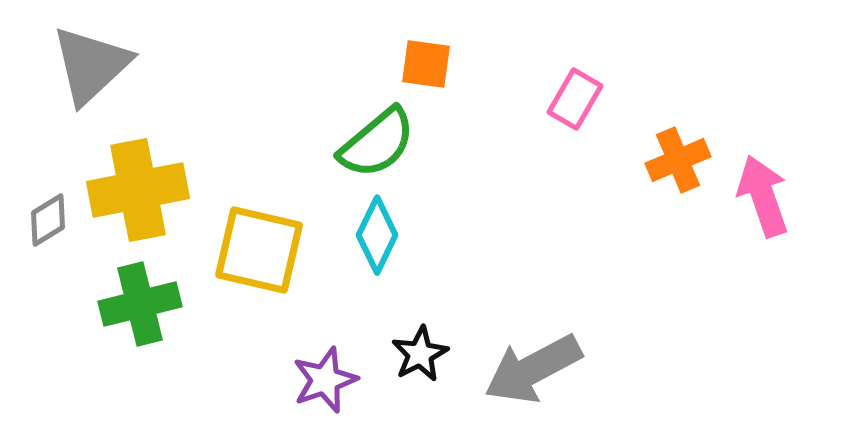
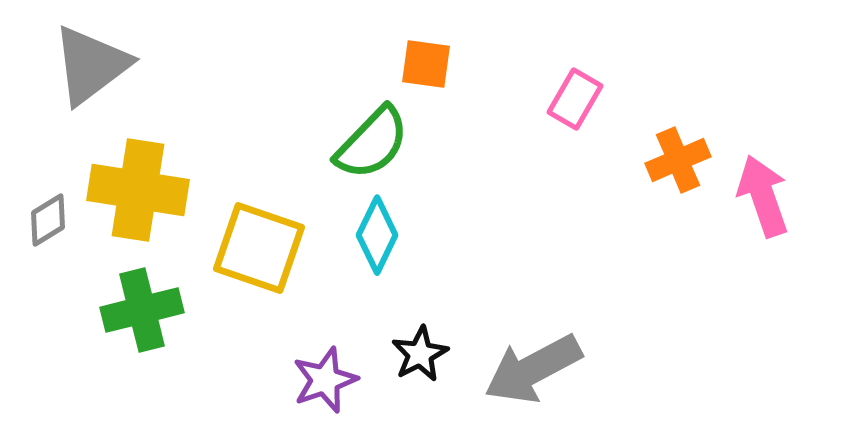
gray triangle: rotated 6 degrees clockwise
green semicircle: moved 5 px left; rotated 6 degrees counterclockwise
yellow cross: rotated 20 degrees clockwise
yellow square: moved 2 px up; rotated 6 degrees clockwise
green cross: moved 2 px right, 6 px down
